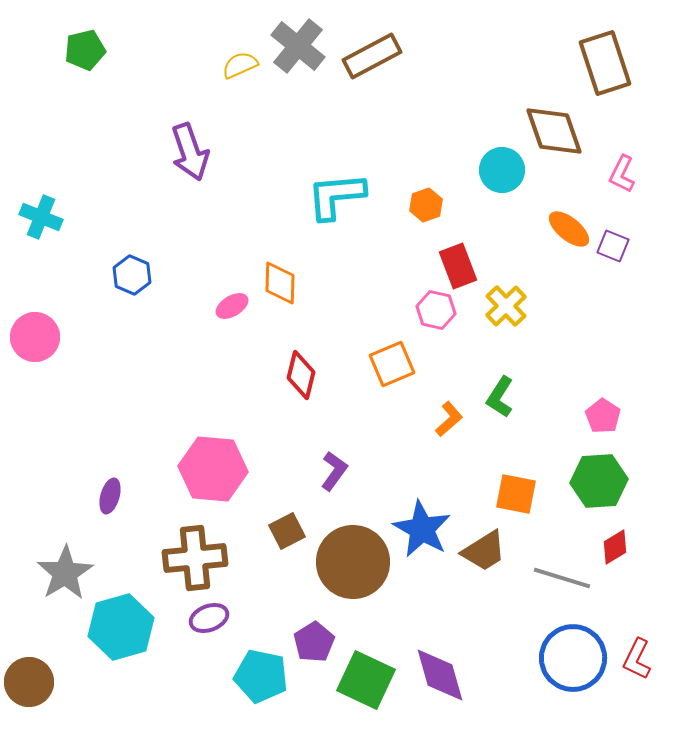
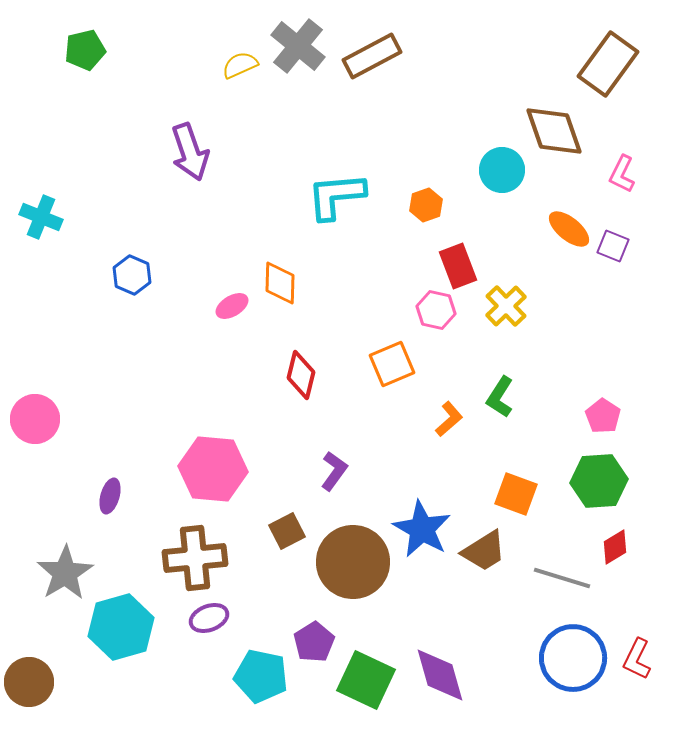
brown rectangle at (605, 63): moved 3 px right, 1 px down; rotated 54 degrees clockwise
pink circle at (35, 337): moved 82 px down
orange square at (516, 494): rotated 9 degrees clockwise
